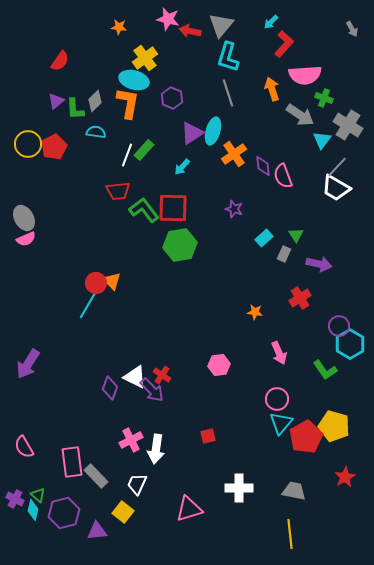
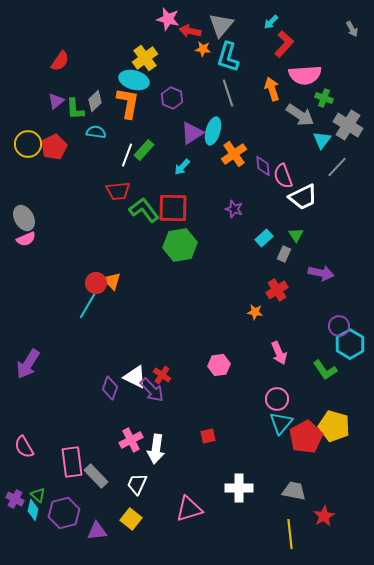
orange star at (119, 27): moved 84 px right, 22 px down
white trapezoid at (336, 188): moved 33 px left, 9 px down; rotated 56 degrees counterclockwise
purple arrow at (319, 264): moved 2 px right, 9 px down
red cross at (300, 298): moved 23 px left, 8 px up
red star at (345, 477): moved 21 px left, 39 px down
yellow square at (123, 512): moved 8 px right, 7 px down
